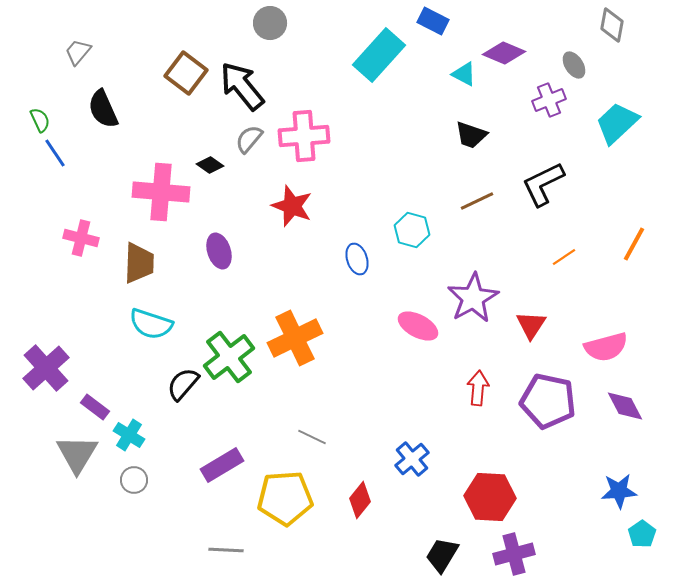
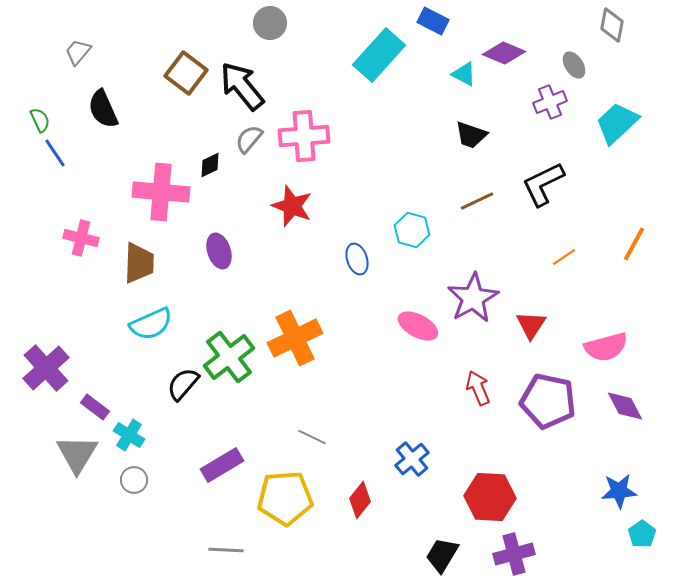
purple cross at (549, 100): moved 1 px right, 2 px down
black diamond at (210, 165): rotated 60 degrees counterclockwise
cyan semicircle at (151, 324): rotated 42 degrees counterclockwise
red arrow at (478, 388): rotated 28 degrees counterclockwise
